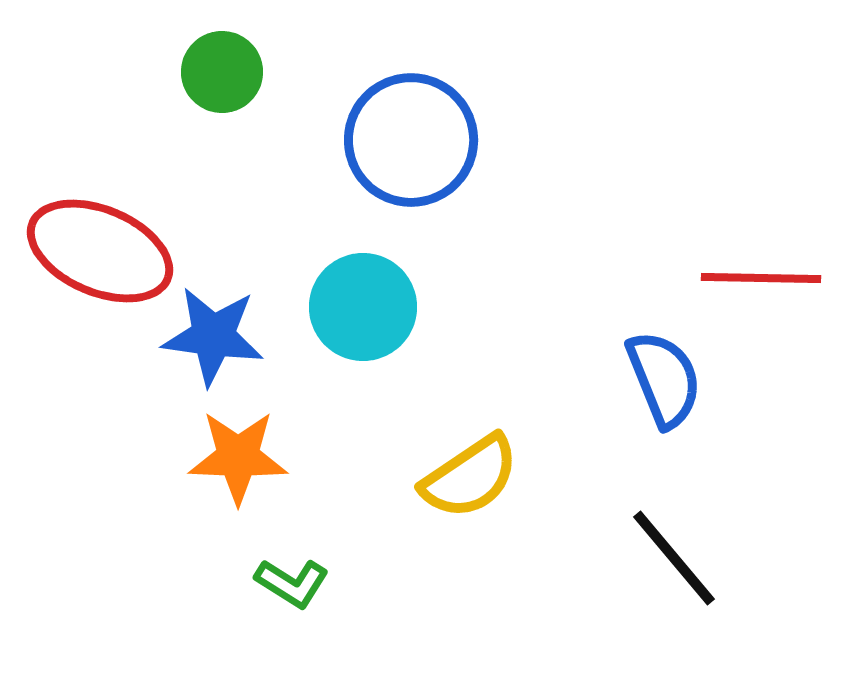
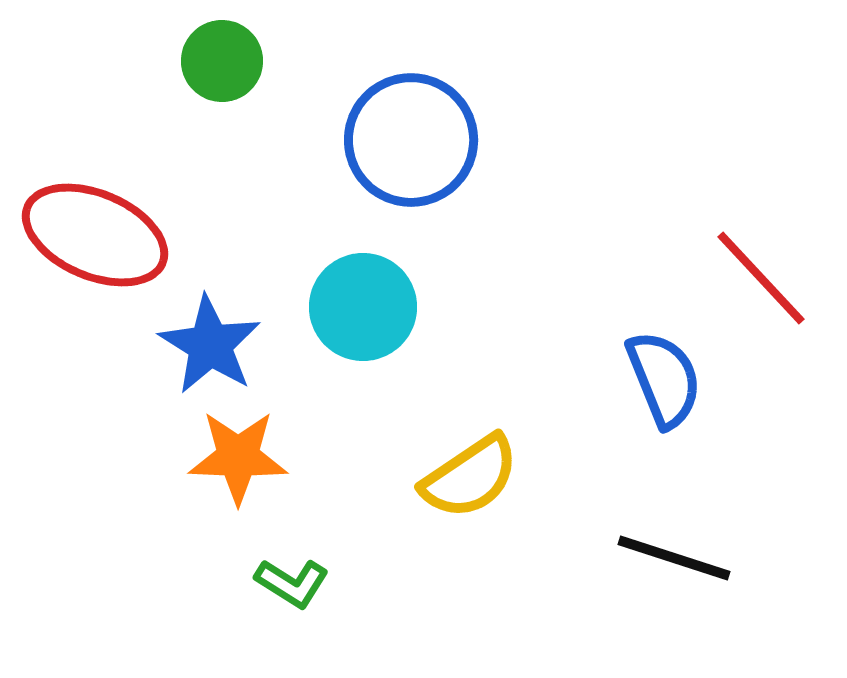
green circle: moved 11 px up
red ellipse: moved 5 px left, 16 px up
red line: rotated 46 degrees clockwise
blue star: moved 3 px left, 9 px down; rotated 24 degrees clockwise
black line: rotated 32 degrees counterclockwise
